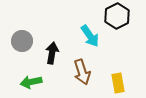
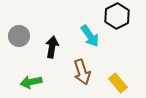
gray circle: moved 3 px left, 5 px up
black arrow: moved 6 px up
yellow rectangle: rotated 30 degrees counterclockwise
